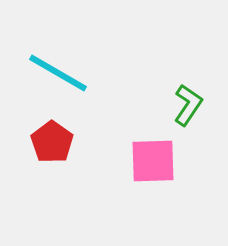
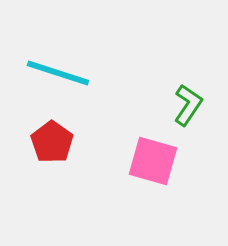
cyan line: rotated 12 degrees counterclockwise
pink square: rotated 18 degrees clockwise
